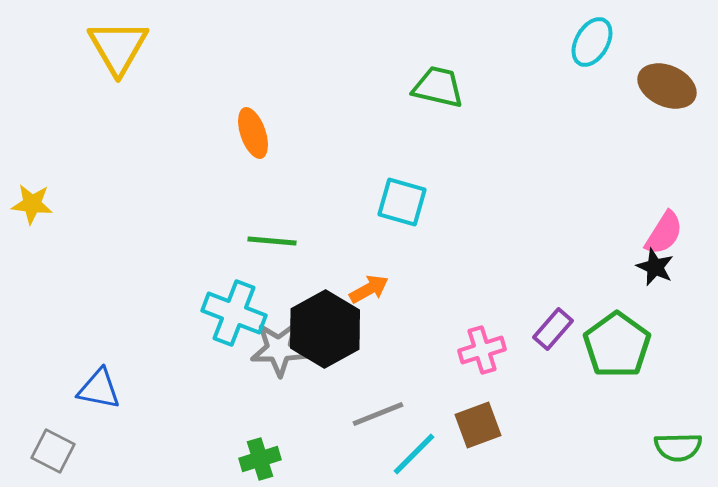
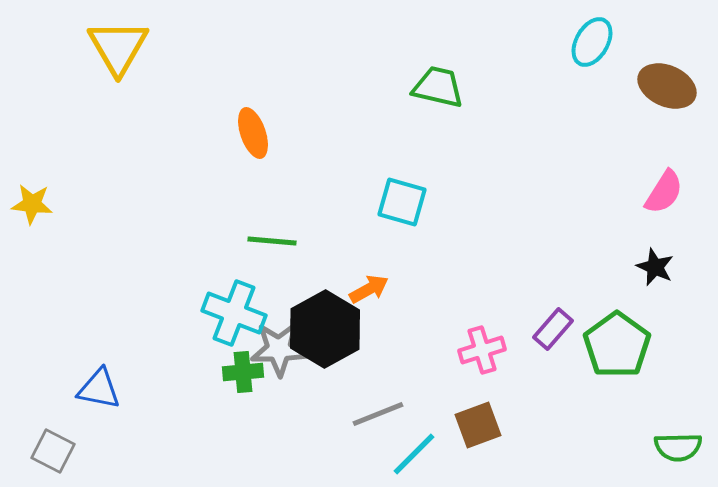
pink semicircle: moved 41 px up
green cross: moved 17 px left, 87 px up; rotated 12 degrees clockwise
